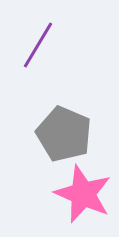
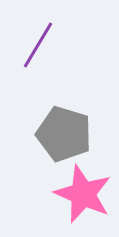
gray pentagon: rotated 6 degrees counterclockwise
